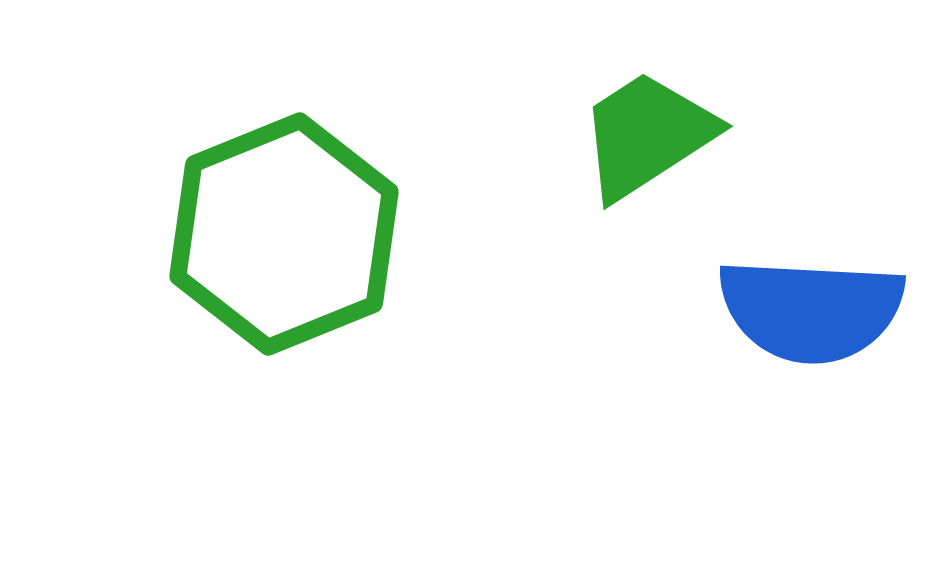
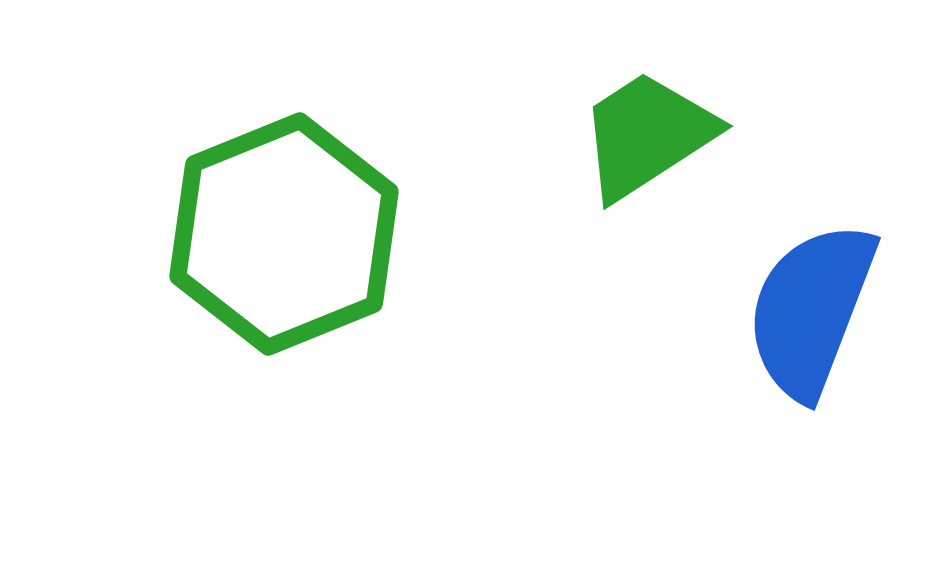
blue semicircle: rotated 108 degrees clockwise
